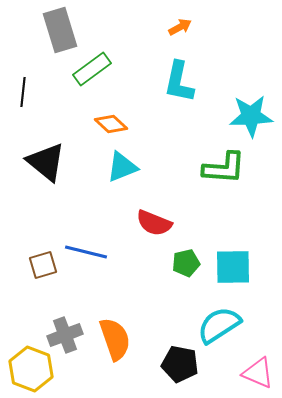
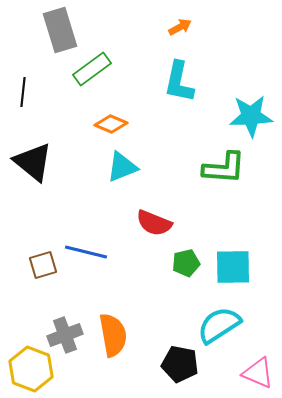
orange diamond: rotated 20 degrees counterclockwise
black triangle: moved 13 px left
orange semicircle: moved 2 px left, 4 px up; rotated 9 degrees clockwise
